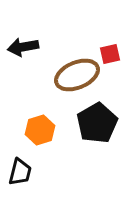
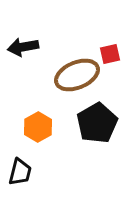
orange hexagon: moved 2 px left, 3 px up; rotated 12 degrees counterclockwise
